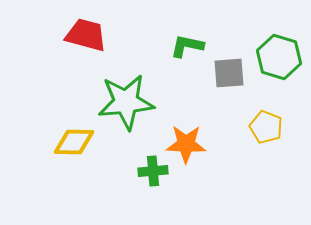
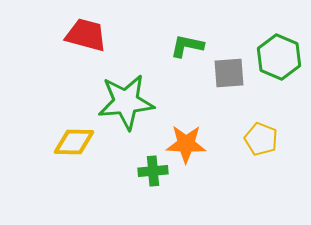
green hexagon: rotated 6 degrees clockwise
yellow pentagon: moved 5 px left, 12 px down
